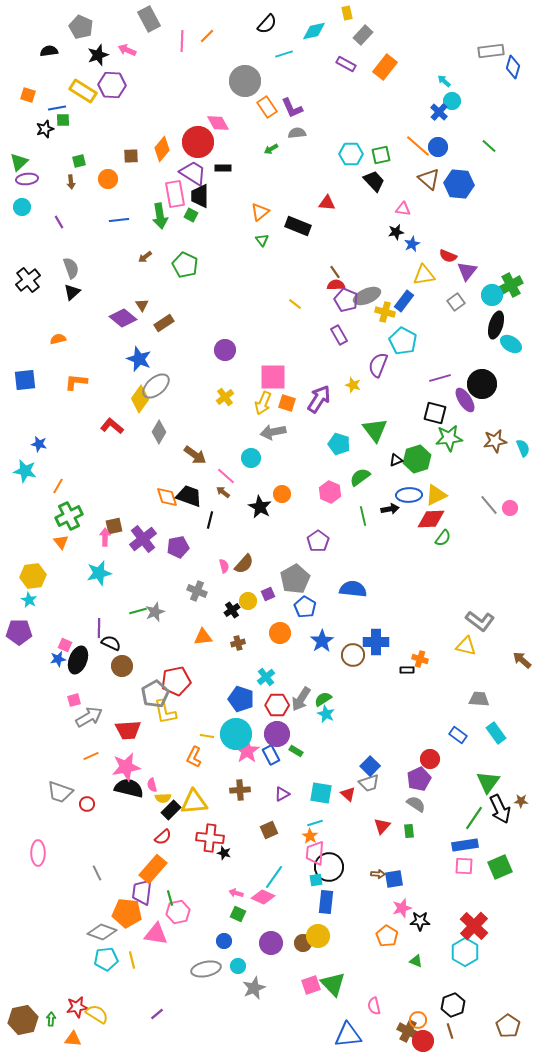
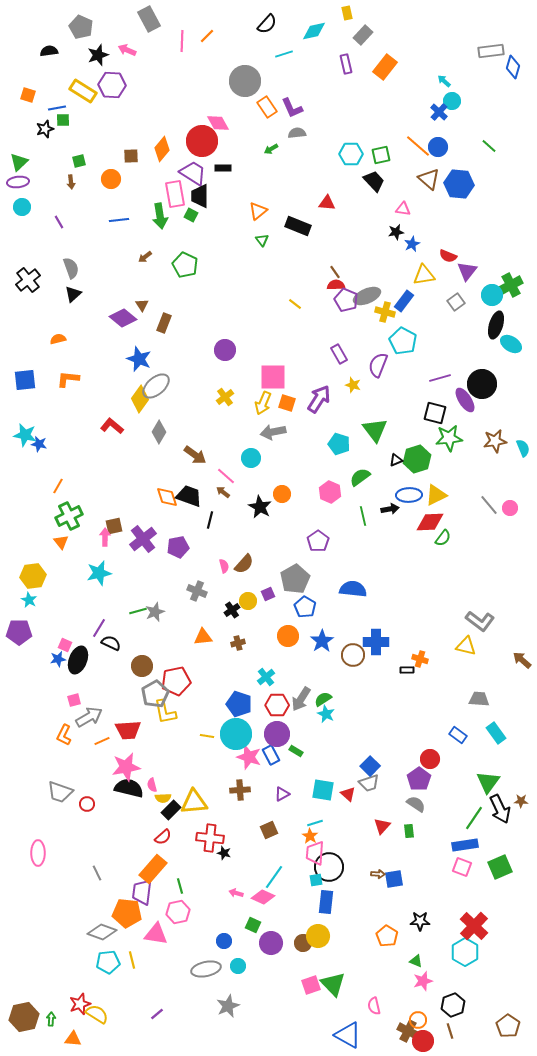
purple rectangle at (346, 64): rotated 48 degrees clockwise
red circle at (198, 142): moved 4 px right, 1 px up
purple ellipse at (27, 179): moved 9 px left, 3 px down
orange circle at (108, 179): moved 3 px right
orange triangle at (260, 212): moved 2 px left, 1 px up
black triangle at (72, 292): moved 1 px right, 2 px down
brown rectangle at (164, 323): rotated 36 degrees counterclockwise
purple rectangle at (339, 335): moved 19 px down
orange L-shape at (76, 382): moved 8 px left, 3 px up
cyan star at (25, 471): moved 36 px up
red diamond at (431, 519): moved 1 px left, 3 px down
purple line at (99, 628): rotated 30 degrees clockwise
orange circle at (280, 633): moved 8 px right, 3 px down
brown circle at (122, 666): moved 20 px right
blue pentagon at (241, 699): moved 2 px left, 5 px down
pink star at (247, 751): moved 2 px right, 6 px down; rotated 20 degrees counterclockwise
orange line at (91, 756): moved 11 px right, 15 px up
orange L-shape at (194, 757): moved 130 px left, 22 px up
purple pentagon at (419, 779): rotated 10 degrees counterclockwise
cyan square at (321, 793): moved 2 px right, 3 px up
pink square at (464, 866): moved 2 px left, 1 px down; rotated 18 degrees clockwise
green line at (170, 898): moved 10 px right, 12 px up
pink star at (402, 908): moved 21 px right, 73 px down
green square at (238, 914): moved 15 px right, 11 px down
cyan pentagon at (106, 959): moved 2 px right, 3 px down
gray star at (254, 988): moved 26 px left, 18 px down
red star at (77, 1007): moved 3 px right, 3 px up; rotated 10 degrees counterclockwise
brown hexagon at (23, 1020): moved 1 px right, 3 px up
blue triangle at (348, 1035): rotated 36 degrees clockwise
